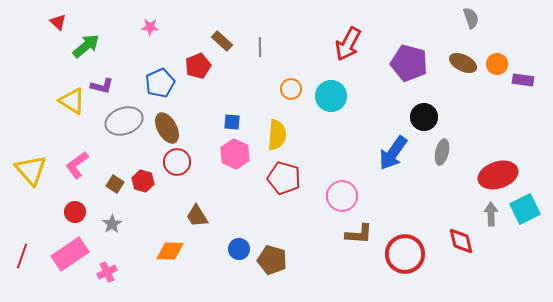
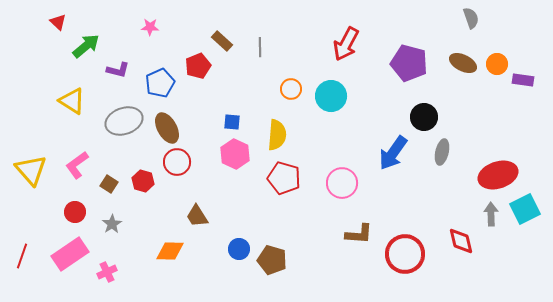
red arrow at (348, 44): moved 2 px left
purple L-shape at (102, 86): moved 16 px right, 16 px up
brown square at (115, 184): moved 6 px left
pink circle at (342, 196): moved 13 px up
